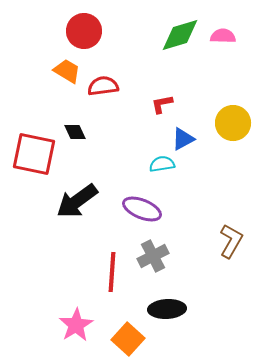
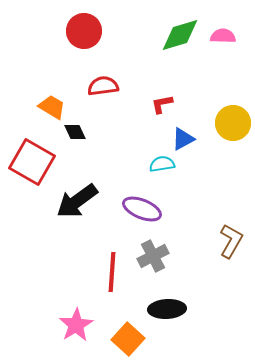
orange trapezoid: moved 15 px left, 36 px down
red square: moved 2 px left, 8 px down; rotated 18 degrees clockwise
